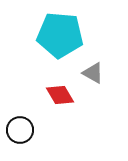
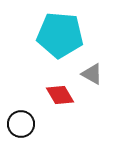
gray triangle: moved 1 px left, 1 px down
black circle: moved 1 px right, 6 px up
